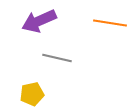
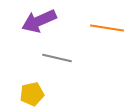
orange line: moved 3 px left, 5 px down
